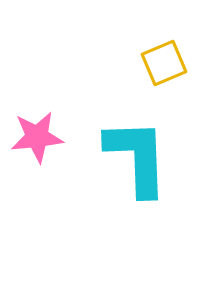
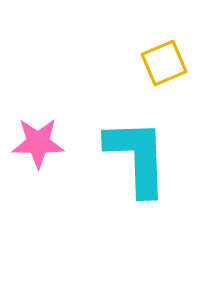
pink star: moved 1 px right, 6 px down; rotated 6 degrees clockwise
